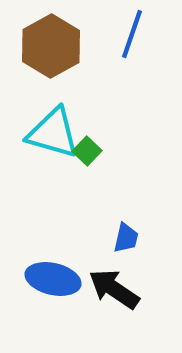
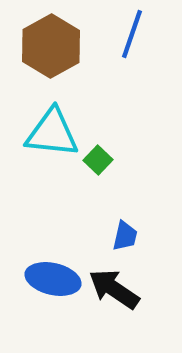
cyan triangle: moved 1 px left; rotated 10 degrees counterclockwise
green square: moved 11 px right, 9 px down
blue trapezoid: moved 1 px left, 2 px up
